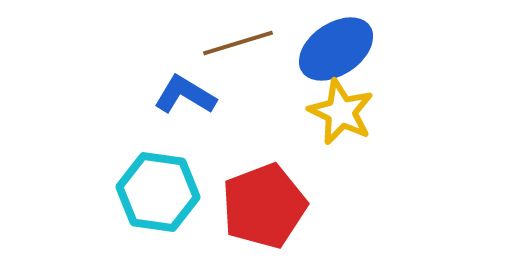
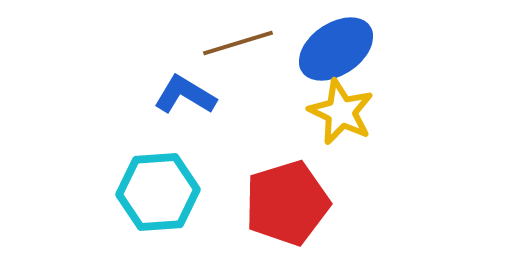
cyan hexagon: rotated 12 degrees counterclockwise
red pentagon: moved 23 px right, 3 px up; rotated 4 degrees clockwise
